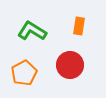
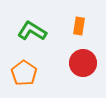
red circle: moved 13 px right, 2 px up
orange pentagon: rotated 10 degrees counterclockwise
